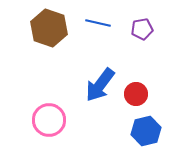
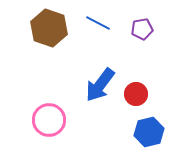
blue line: rotated 15 degrees clockwise
blue hexagon: moved 3 px right, 1 px down
